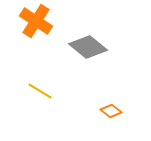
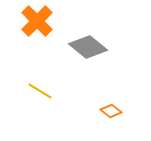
orange cross: moved 1 px right; rotated 12 degrees clockwise
